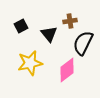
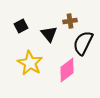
yellow star: rotated 30 degrees counterclockwise
